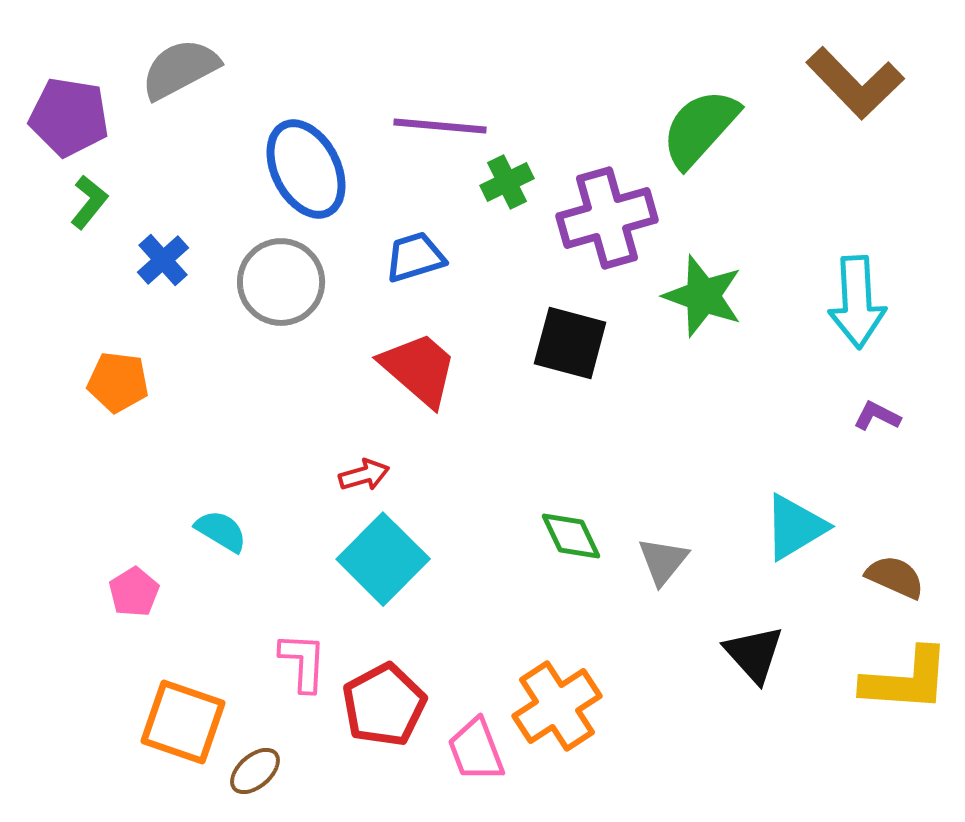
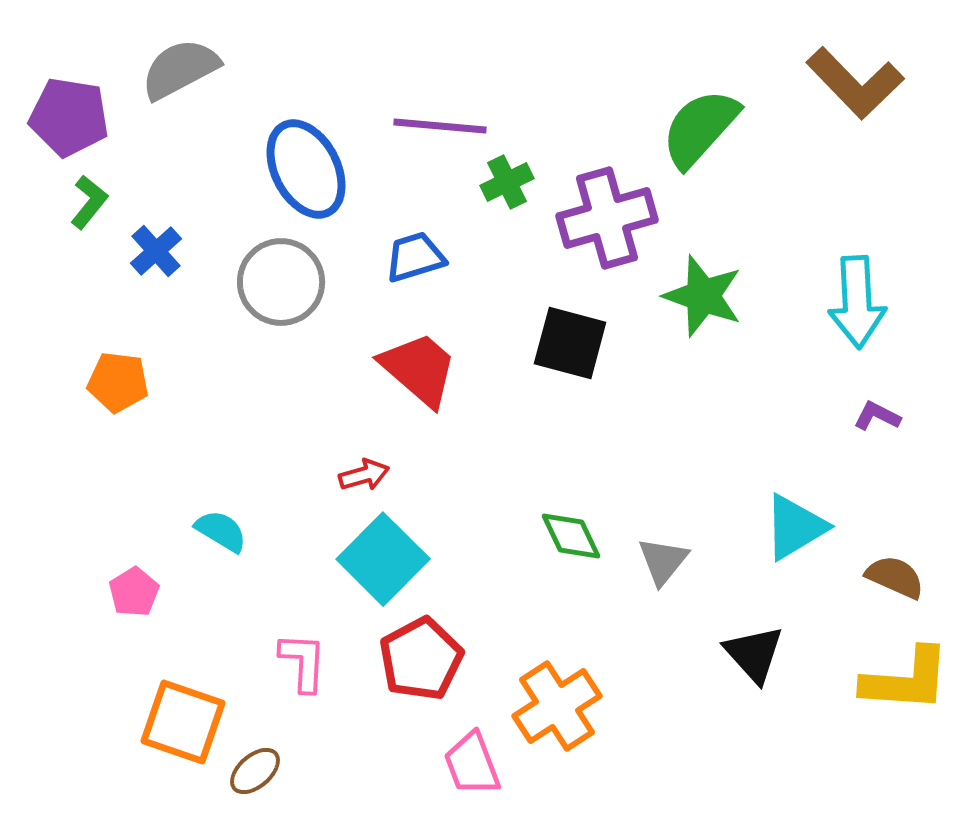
blue cross: moved 7 px left, 9 px up
red pentagon: moved 37 px right, 46 px up
pink trapezoid: moved 4 px left, 14 px down
